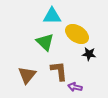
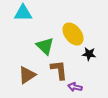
cyan triangle: moved 29 px left, 3 px up
yellow ellipse: moved 4 px left; rotated 20 degrees clockwise
green triangle: moved 4 px down
brown L-shape: moved 1 px up
brown triangle: rotated 18 degrees clockwise
